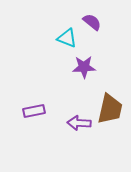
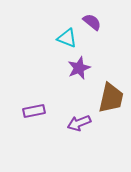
purple star: moved 5 px left, 1 px down; rotated 20 degrees counterclockwise
brown trapezoid: moved 1 px right, 11 px up
purple arrow: rotated 25 degrees counterclockwise
